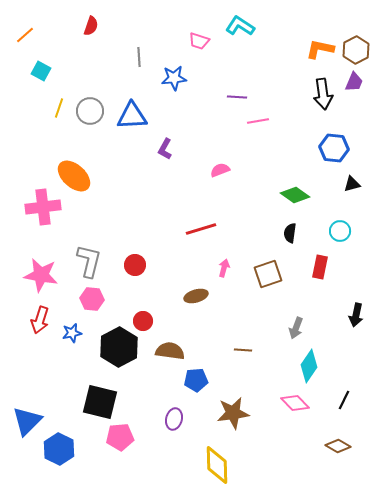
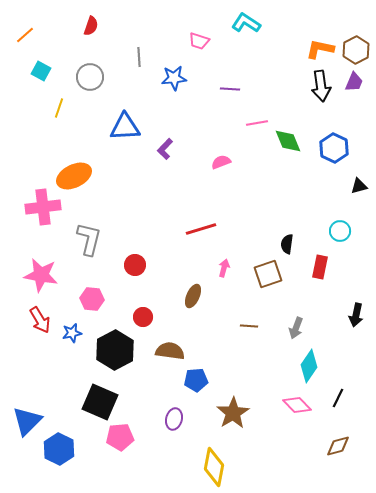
cyan L-shape at (240, 26): moved 6 px right, 3 px up
black arrow at (323, 94): moved 2 px left, 8 px up
purple line at (237, 97): moved 7 px left, 8 px up
gray circle at (90, 111): moved 34 px up
blue triangle at (132, 116): moved 7 px left, 11 px down
pink line at (258, 121): moved 1 px left, 2 px down
blue hexagon at (334, 148): rotated 20 degrees clockwise
purple L-shape at (165, 149): rotated 15 degrees clockwise
pink semicircle at (220, 170): moved 1 px right, 8 px up
orange ellipse at (74, 176): rotated 68 degrees counterclockwise
black triangle at (352, 184): moved 7 px right, 2 px down
green diamond at (295, 195): moved 7 px left, 54 px up; rotated 32 degrees clockwise
black semicircle at (290, 233): moved 3 px left, 11 px down
gray L-shape at (89, 261): moved 22 px up
brown ellipse at (196, 296): moved 3 px left; rotated 50 degrees counterclockwise
red arrow at (40, 320): rotated 48 degrees counterclockwise
red circle at (143, 321): moved 4 px up
black hexagon at (119, 347): moved 4 px left, 3 px down
brown line at (243, 350): moved 6 px right, 24 px up
black line at (344, 400): moved 6 px left, 2 px up
black square at (100, 402): rotated 9 degrees clockwise
pink diamond at (295, 403): moved 2 px right, 2 px down
brown star at (233, 413): rotated 24 degrees counterclockwise
brown diamond at (338, 446): rotated 45 degrees counterclockwise
yellow diamond at (217, 465): moved 3 px left, 2 px down; rotated 12 degrees clockwise
